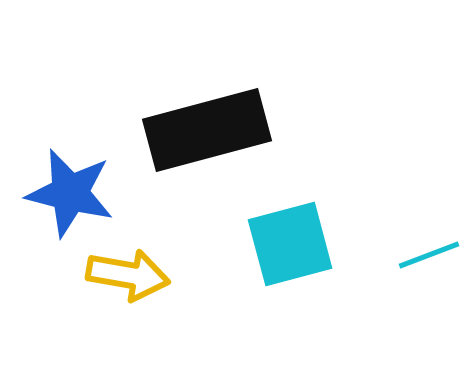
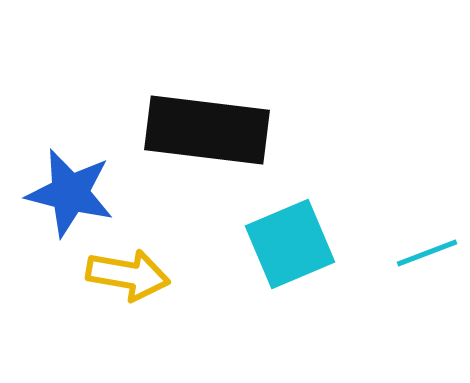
black rectangle: rotated 22 degrees clockwise
cyan square: rotated 8 degrees counterclockwise
cyan line: moved 2 px left, 2 px up
